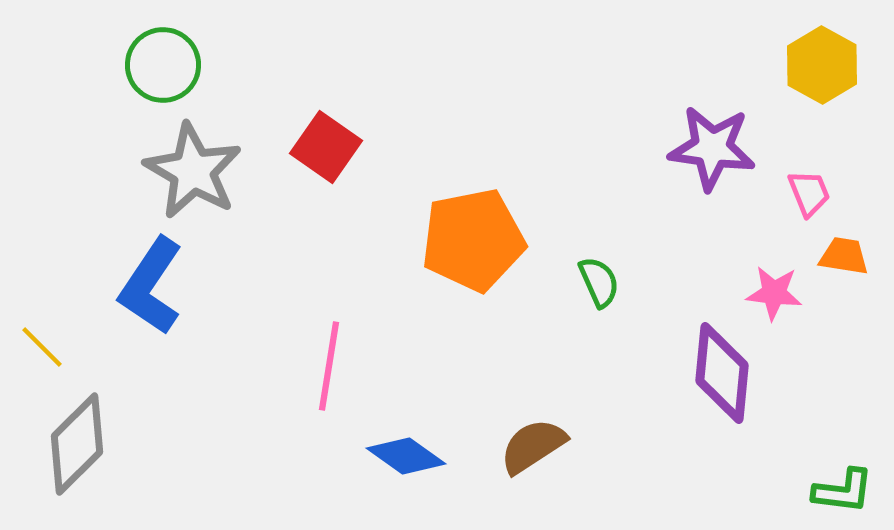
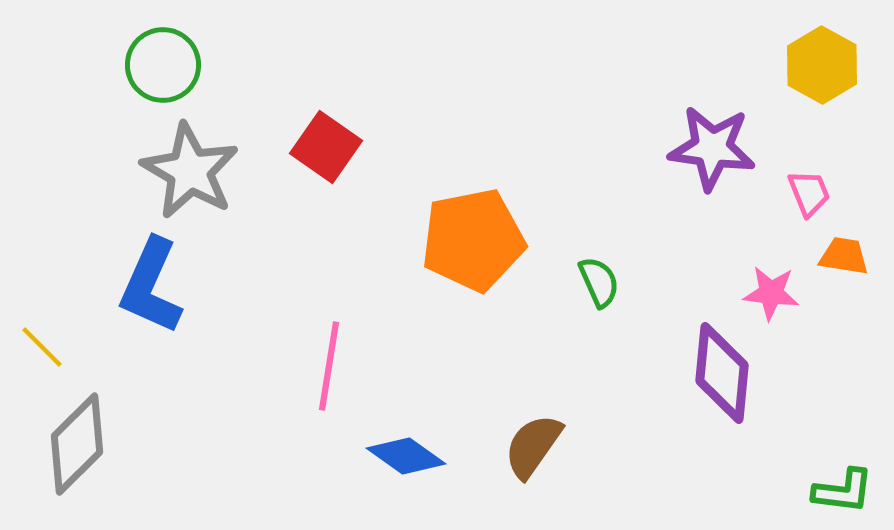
gray star: moved 3 px left
blue L-shape: rotated 10 degrees counterclockwise
pink star: moved 3 px left
brown semicircle: rotated 22 degrees counterclockwise
